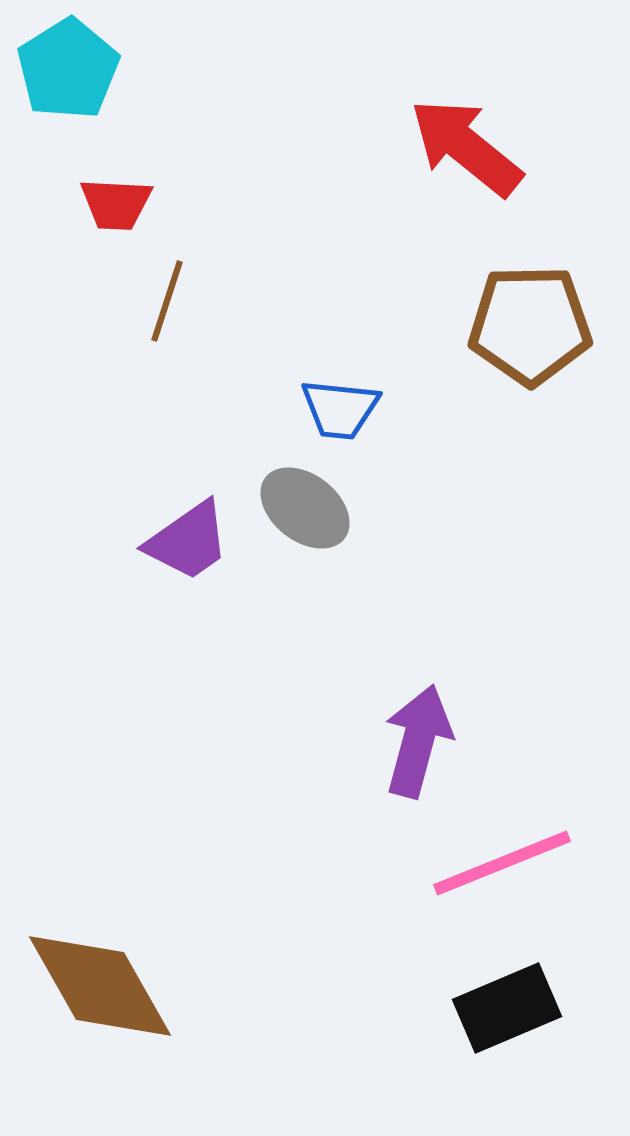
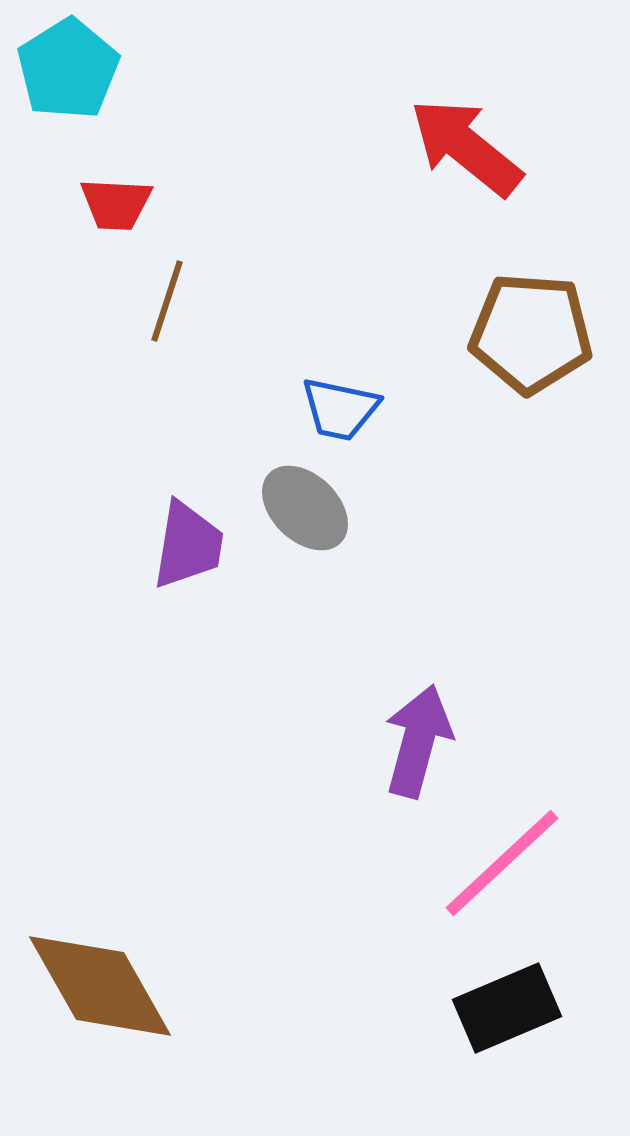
brown pentagon: moved 1 px right, 8 px down; rotated 5 degrees clockwise
blue trapezoid: rotated 6 degrees clockwise
gray ellipse: rotated 6 degrees clockwise
purple trapezoid: moved 4 px down; rotated 46 degrees counterclockwise
pink line: rotated 21 degrees counterclockwise
